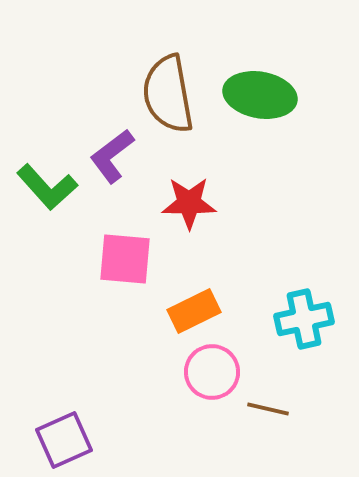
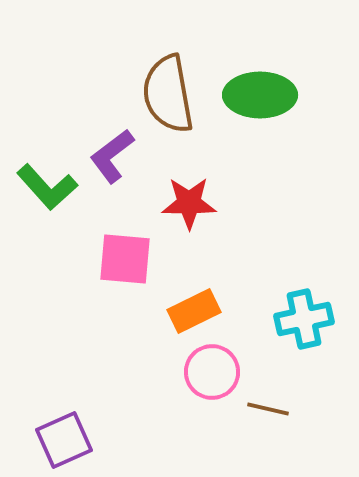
green ellipse: rotated 10 degrees counterclockwise
